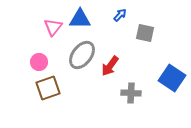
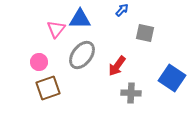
blue arrow: moved 2 px right, 5 px up
pink triangle: moved 3 px right, 2 px down
red arrow: moved 7 px right
